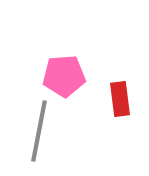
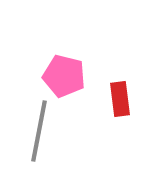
pink pentagon: rotated 18 degrees clockwise
